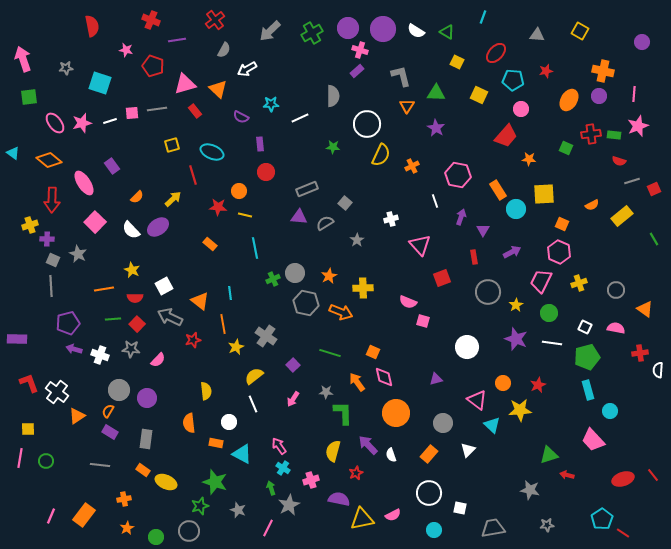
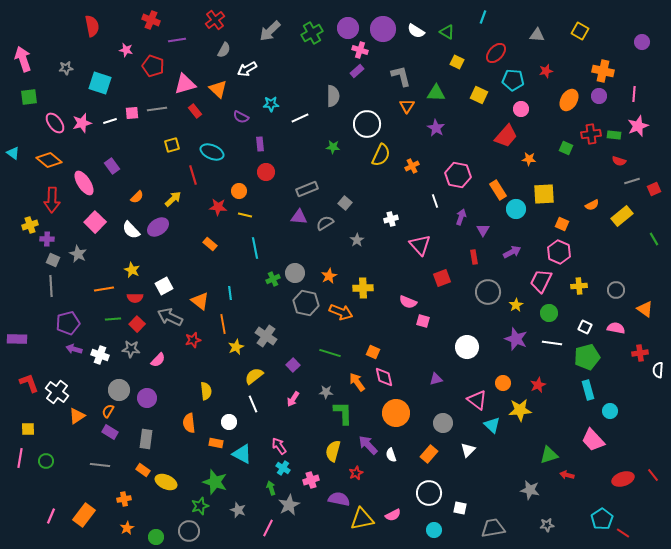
yellow cross at (579, 283): moved 3 px down; rotated 14 degrees clockwise
